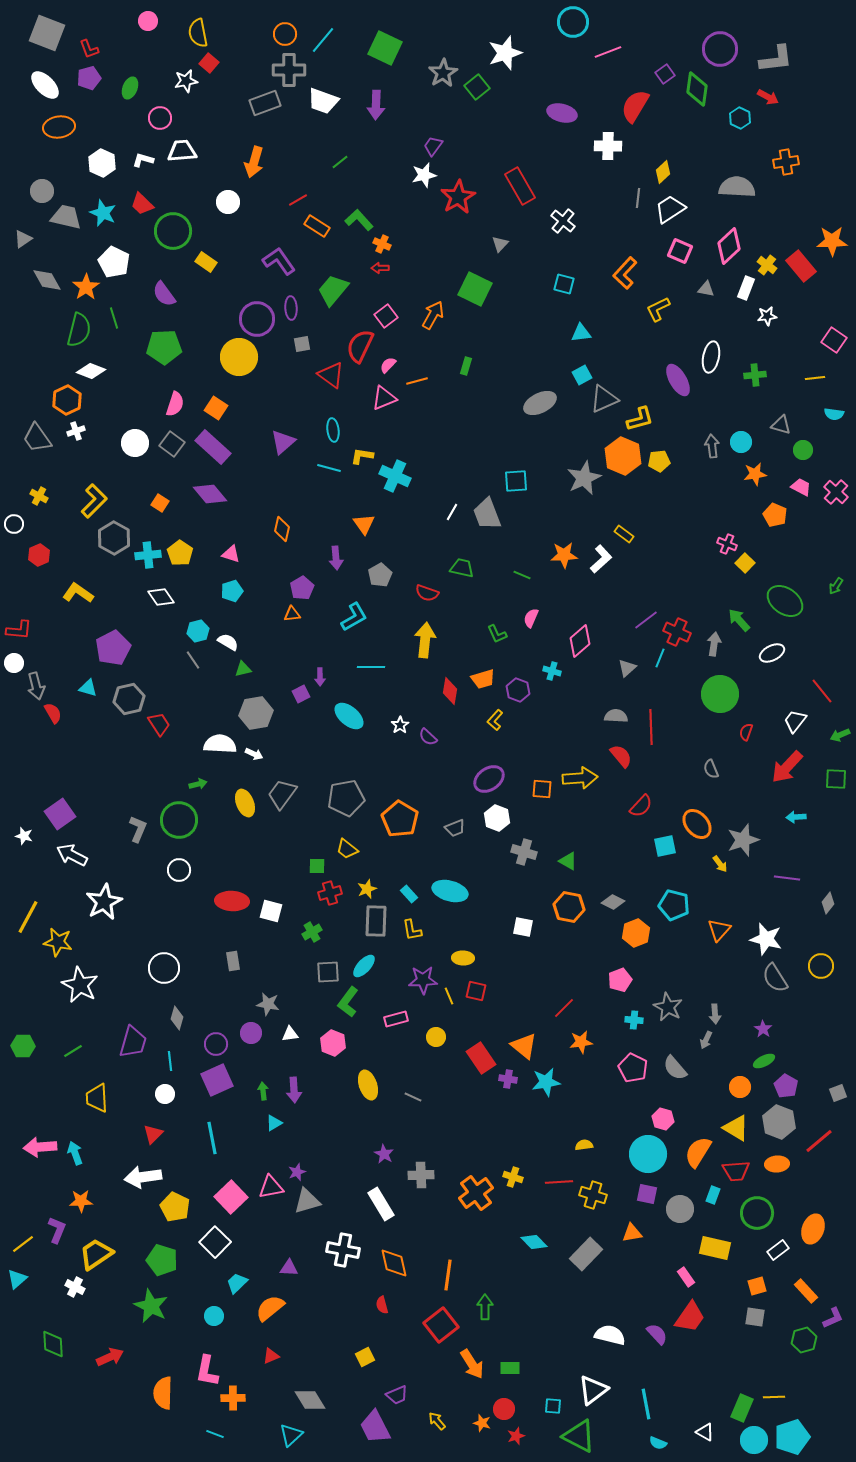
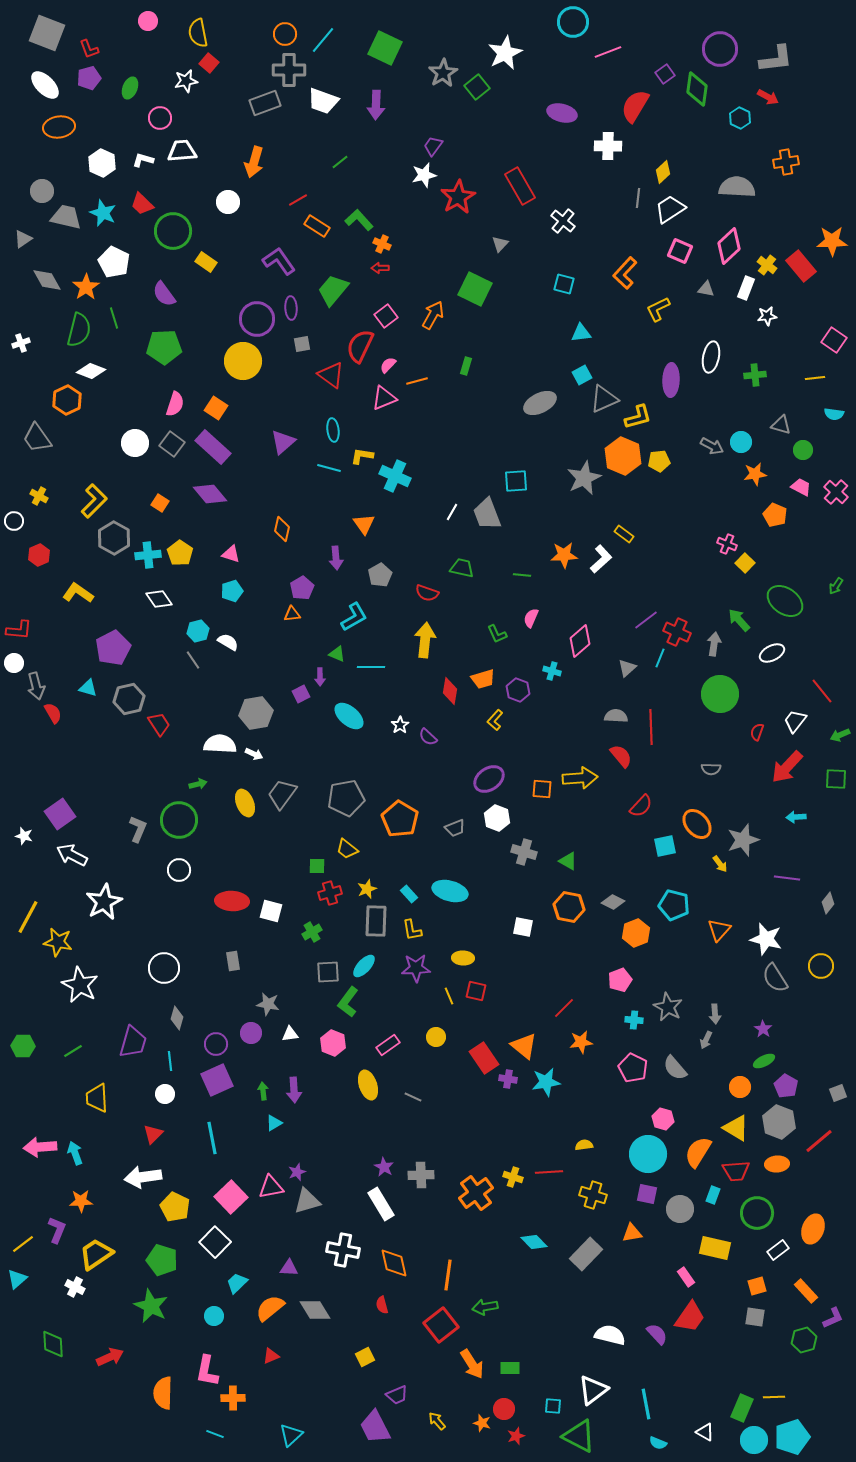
white star at (505, 53): rotated 8 degrees counterclockwise
yellow circle at (239, 357): moved 4 px right, 4 px down
purple ellipse at (678, 380): moved 7 px left; rotated 32 degrees clockwise
yellow L-shape at (640, 419): moved 2 px left, 2 px up
white cross at (76, 431): moved 55 px left, 88 px up
gray arrow at (712, 446): rotated 125 degrees clockwise
white circle at (14, 524): moved 3 px up
green line at (522, 575): rotated 18 degrees counterclockwise
white diamond at (161, 597): moved 2 px left, 2 px down
green triangle at (243, 669): moved 94 px right, 15 px up; rotated 36 degrees clockwise
red semicircle at (746, 732): moved 11 px right
gray semicircle at (711, 769): rotated 66 degrees counterclockwise
purple star at (423, 980): moved 7 px left, 12 px up
pink rectangle at (396, 1019): moved 8 px left, 26 px down; rotated 20 degrees counterclockwise
red rectangle at (481, 1058): moved 3 px right
purple star at (384, 1154): moved 13 px down
red line at (559, 1182): moved 10 px left, 10 px up
green arrow at (485, 1307): rotated 100 degrees counterclockwise
gray diamond at (310, 1400): moved 5 px right, 90 px up
